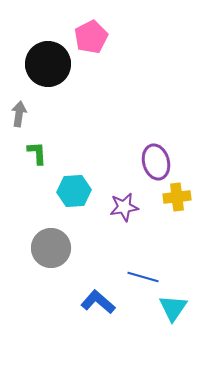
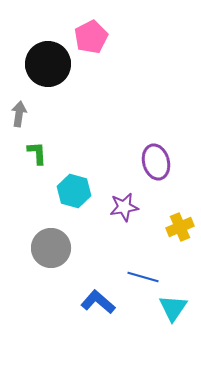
cyan hexagon: rotated 20 degrees clockwise
yellow cross: moved 3 px right, 30 px down; rotated 16 degrees counterclockwise
